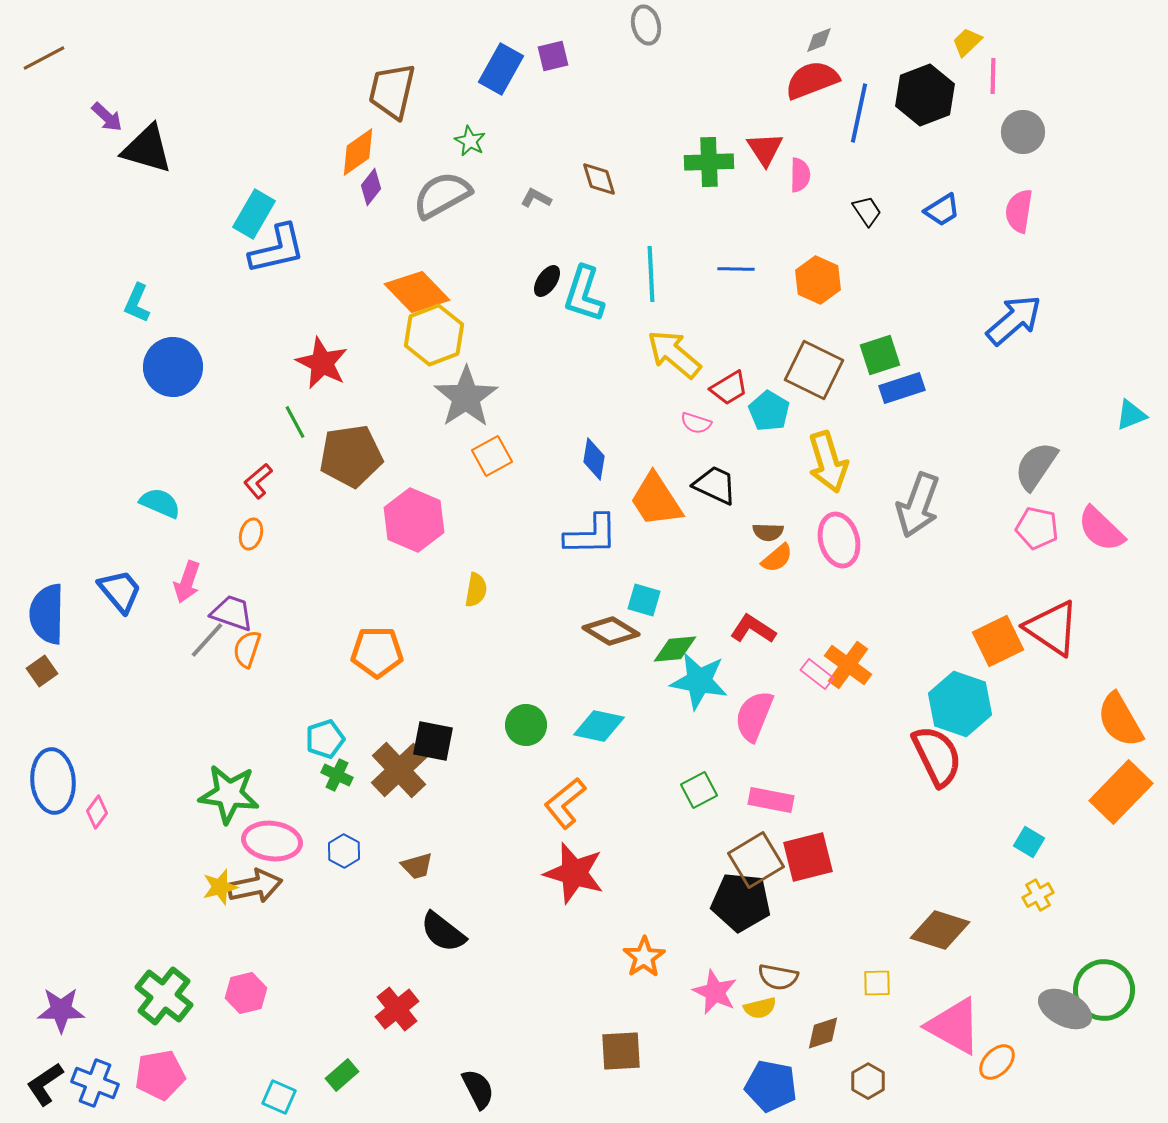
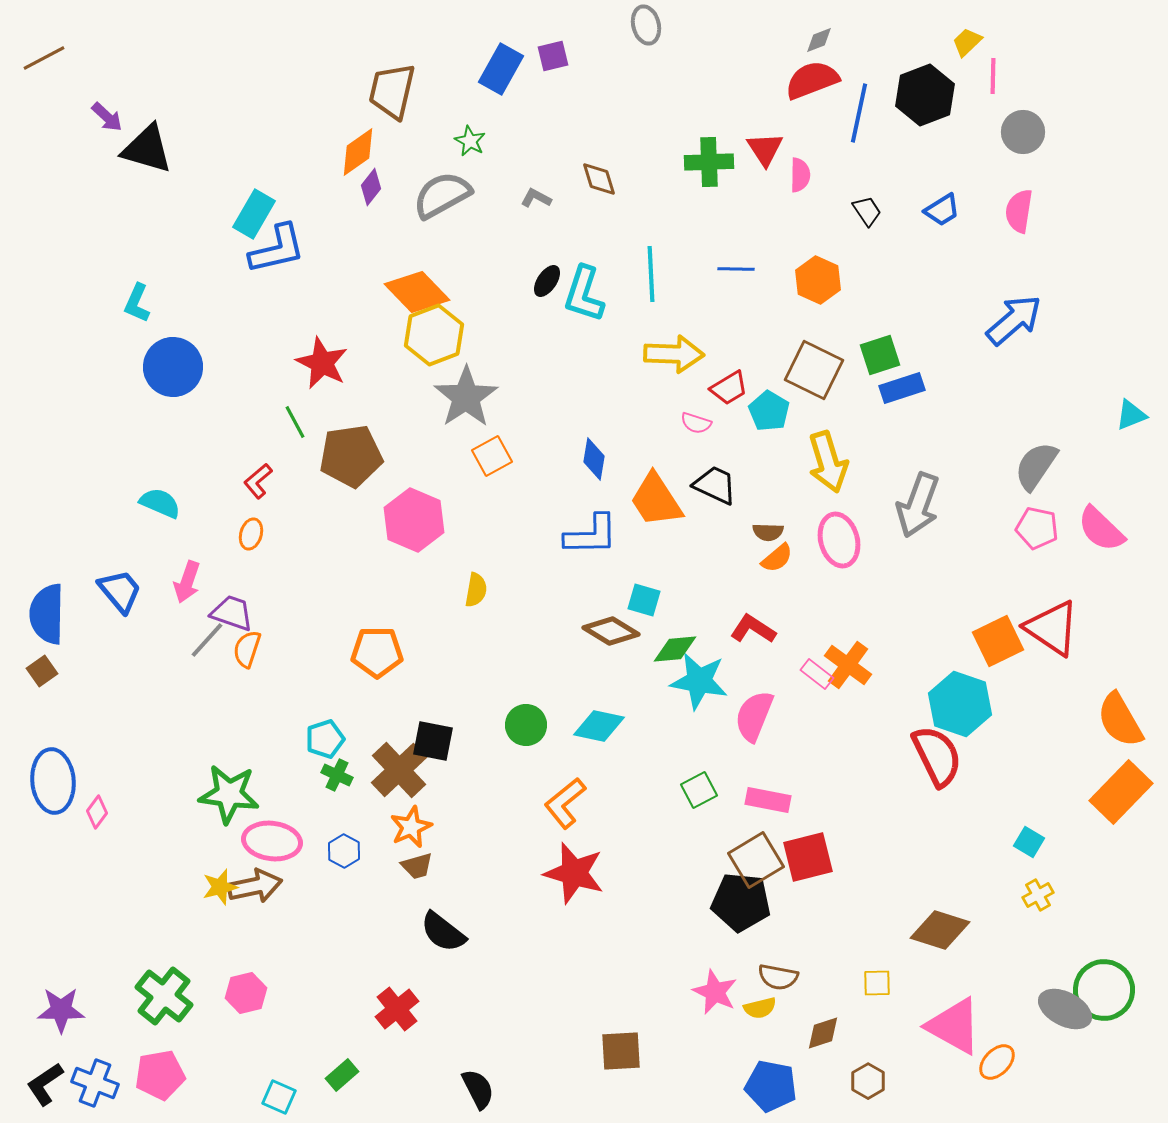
yellow arrow at (674, 354): rotated 142 degrees clockwise
pink rectangle at (771, 800): moved 3 px left
orange star at (644, 957): moved 233 px left, 130 px up; rotated 9 degrees clockwise
